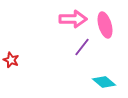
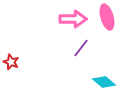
pink ellipse: moved 2 px right, 8 px up
purple line: moved 1 px left, 1 px down
red star: moved 2 px down
